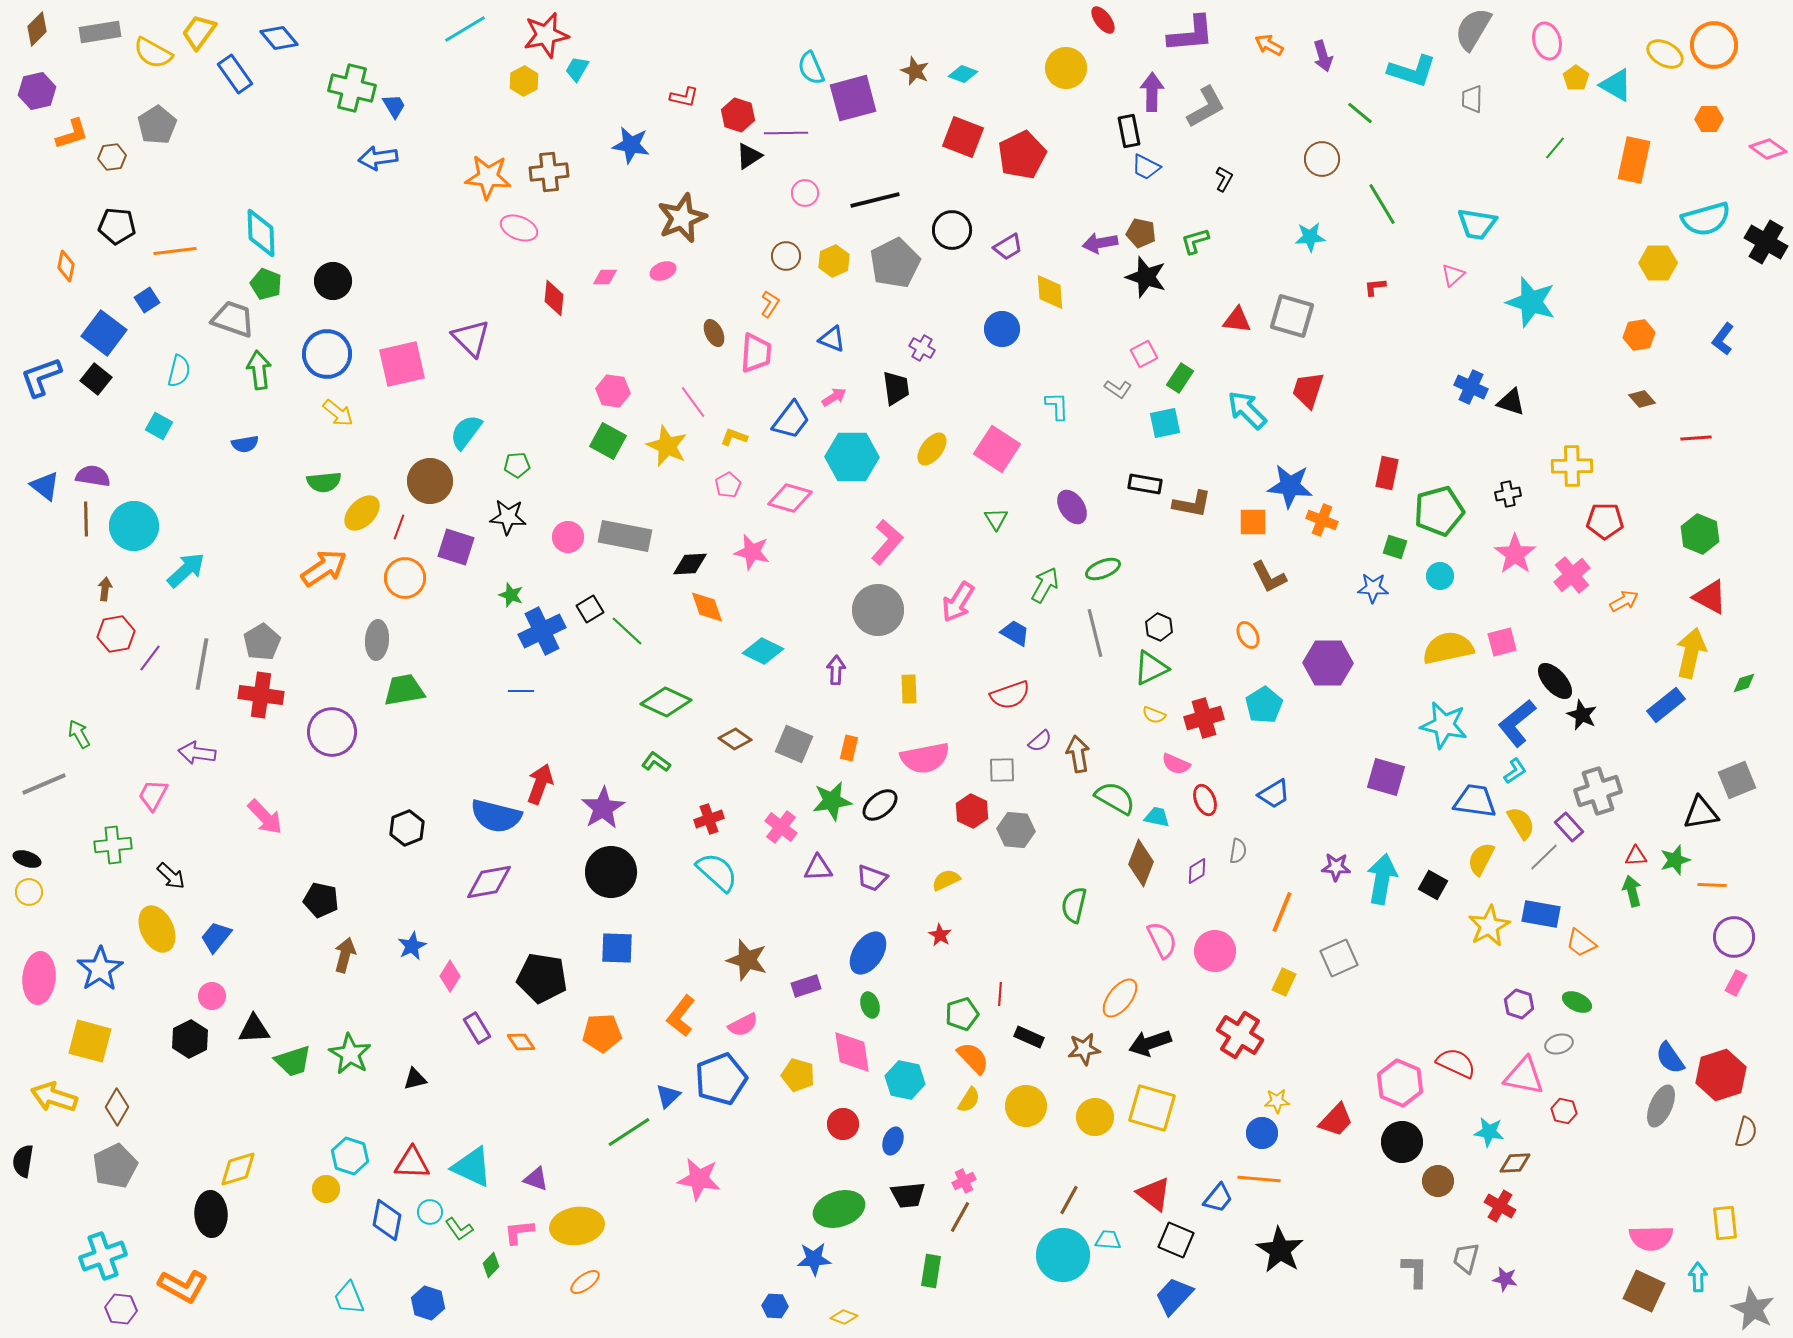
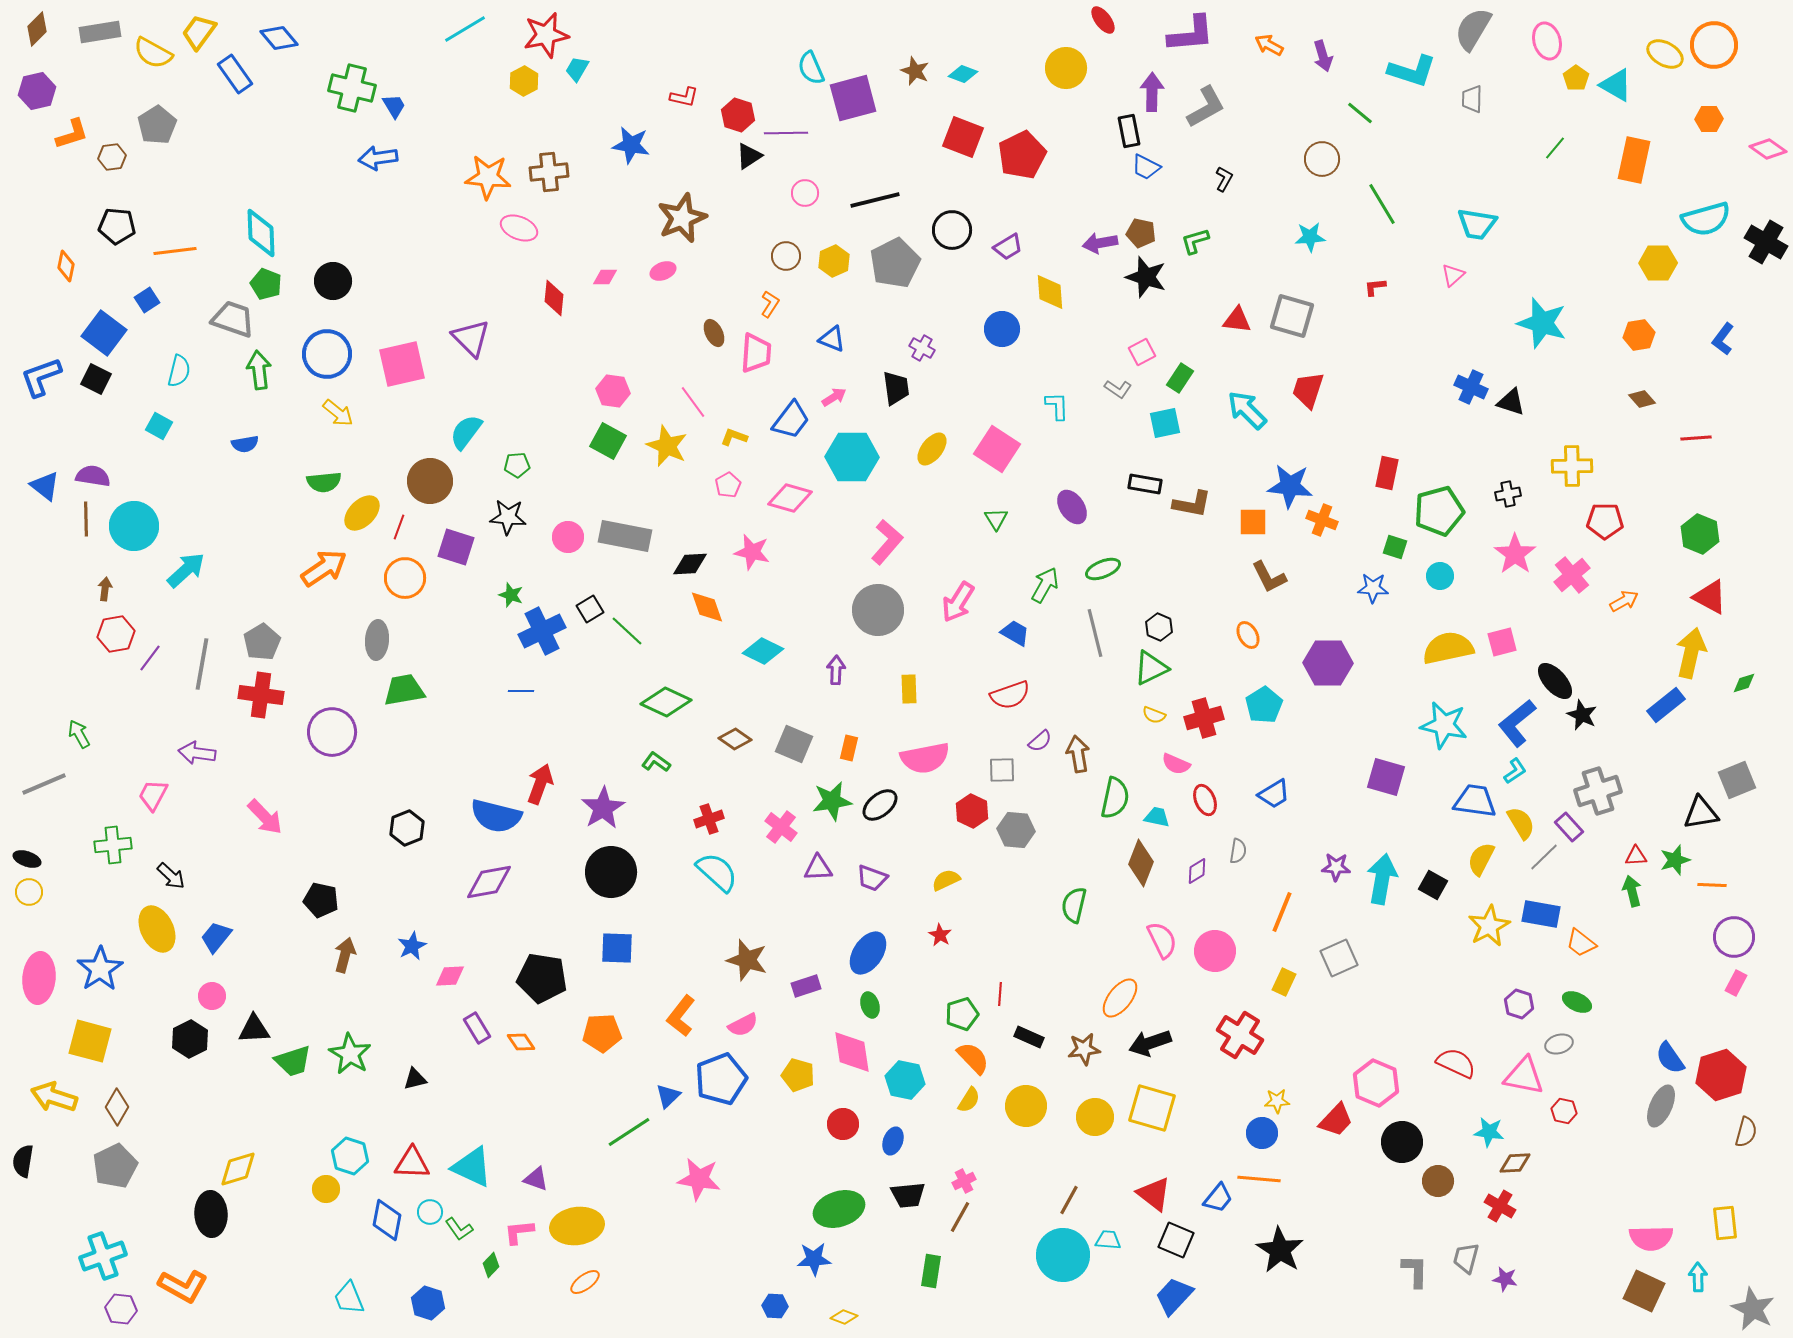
cyan star at (1531, 302): moved 11 px right, 21 px down
pink square at (1144, 354): moved 2 px left, 2 px up
black square at (96, 379): rotated 12 degrees counterclockwise
green semicircle at (1115, 798): rotated 72 degrees clockwise
pink diamond at (450, 976): rotated 56 degrees clockwise
pink hexagon at (1400, 1083): moved 24 px left
